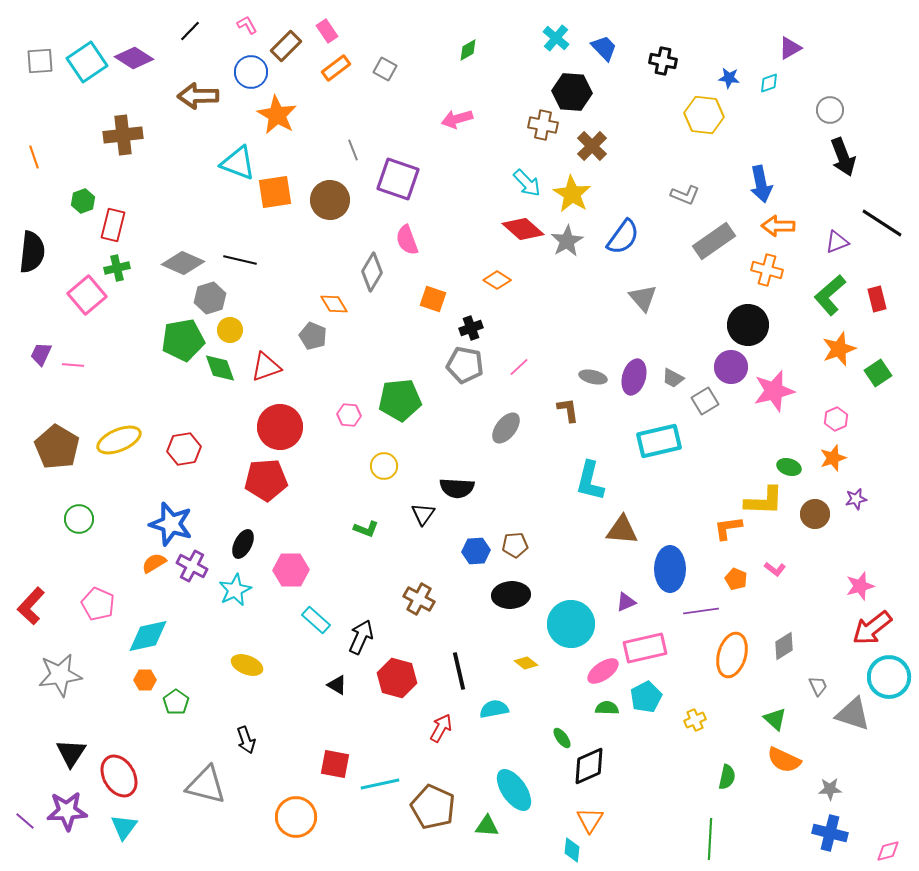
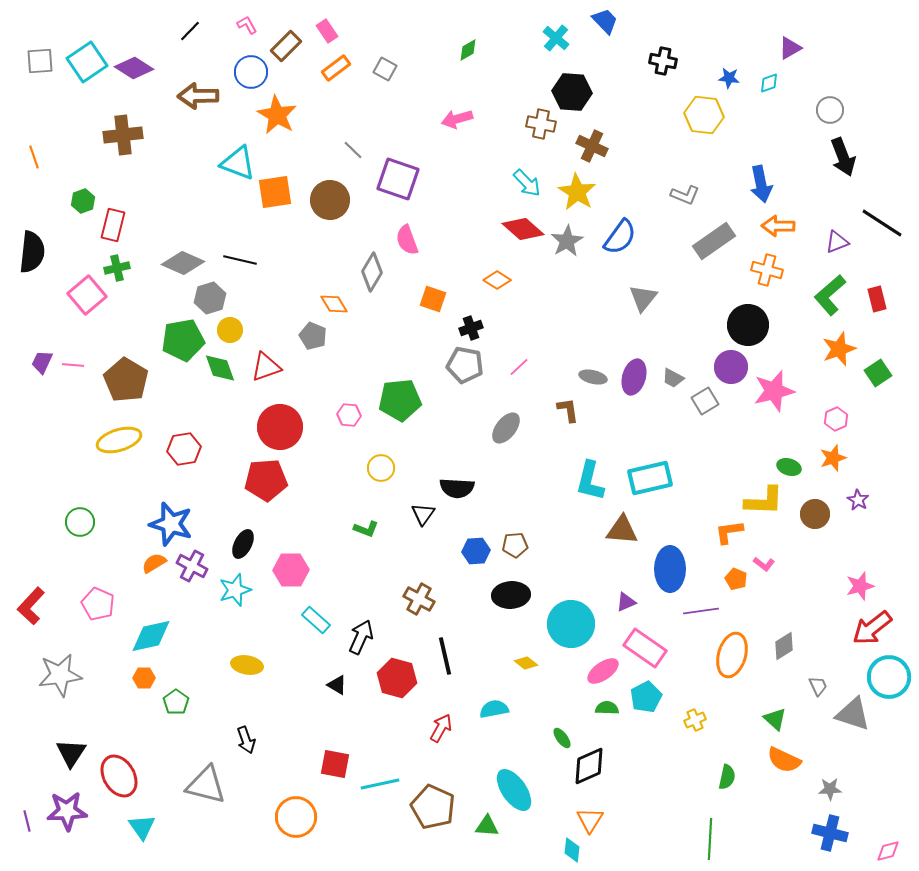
blue trapezoid at (604, 48): moved 1 px right, 27 px up
purple diamond at (134, 58): moved 10 px down
brown cross at (543, 125): moved 2 px left, 1 px up
brown cross at (592, 146): rotated 20 degrees counterclockwise
gray line at (353, 150): rotated 25 degrees counterclockwise
yellow star at (572, 194): moved 5 px right, 2 px up
blue semicircle at (623, 237): moved 3 px left
gray triangle at (643, 298): rotated 20 degrees clockwise
purple trapezoid at (41, 354): moved 1 px right, 8 px down
yellow ellipse at (119, 440): rotated 6 degrees clockwise
cyan rectangle at (659, 441): moved 9 px left, 37 px down
brown pentagon at (57, 447): moved 69 px right, 67 px up
yellow circle at (384, 466): moved 3 px left, 2 px down
purple star at (856, 499): moved 2 px right, 1 px down; rotated 30 degrees counterclockwise
green circle at (79, 519): moved 1 px right, 3 px down
orange L-shape at (728, 528): moved 1 px right, 4 px down
pink L-shape at (775, 569): moved 11 px left, 5 px up
cyan star at (235, 590): rotated 8 degrees clockwise
cyan diamond at (148, 636): moved 3 px right
pink rectangle at (645, 648): rotated 48 degrees clockwise
yellow ellipse at (247, 665): rotated 12 degrees counterclockwise
black line at (459, 671): moved 14 px left, 15 px up
orange hexagon at (145, 680): moved 1 px left, 2 px up
purple line at (25, 821): moved 2 px right; rotated 35 degrees clockwise
cyan triangle at (124, 827): moved 18 px right; rotated 12 degrees counterclockwise
